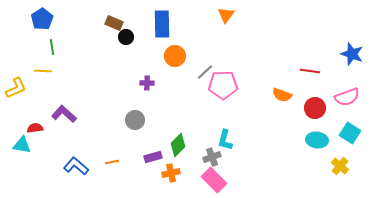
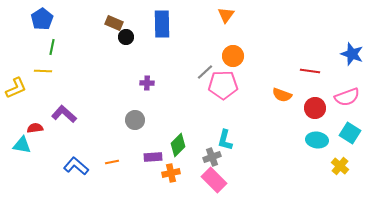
green line: rotated 21 degrees clockwise
orange circle: moved 58 px right
purple rectangle: rotated 12 degrees clockwise
